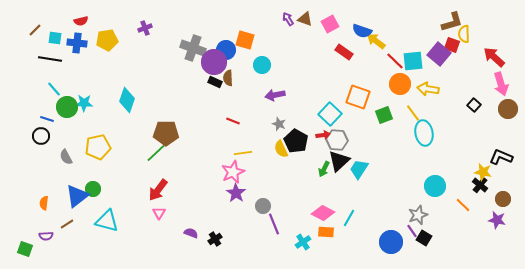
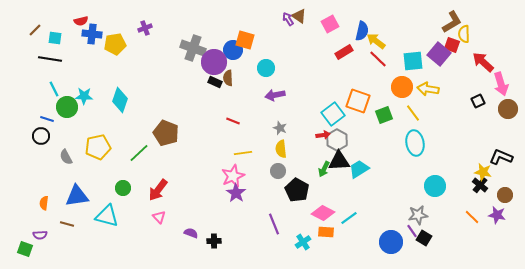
brown triangle at (305, 19): moved 6 px left, 3 px up; rotated 14 degrees clockwise
brown L-shape at (452, 22): rotated 15 degrees counterclockwise
blue semicircle at (362, 31): rotated 96 degrees counterclockwise
yellow pentagon at (107, 40): moved 8 px right, 4 px down
blue cross at (77, 43): moved 15 px right, 9 px up
blue circle at (226, 50): moved 7 px right
red rectangle at (344, 52): rotated 66 degrees counterclockwise
red arrow at (494, 57): moved 11 px left, 5 px down
red line at (395, 61): moved 17 px left, 2 px up
cyan circle at (262, 65): moved 4 px right, 3 px down
orange circle at (400, 84): moved 2 px right, 3 px down
cyan line at (54, 89): rotated 14 degrees clockwise
orange square at (358, 97): moved 4 px down
cyan diamond at (127, 100): moved 7 px left
cyan star at (84, 103): moved 7 px up
black square at (474, 105): moved 4 px right, 4 px up; rotated 24 degrees clockwise
cyan square at (330, 114): moved 3 px right; rotated 10 degrees clockwise
gray star at (279, 124): moved 1 px right, 4 px down
brown pentagon at (166, 133): rotated 20 degrees clockwise
cyan ellipse at (424, 133): moved 9 px left, 10 px down
gray hexagon at (337, 140): rotated 25 degrees clockwise
black pentagon at (296, 141): moved 1 px right, 49 px down
yellow semicircle at (281, 149): rotated 18 degrees clockwise
green line at (156, 153): moved 17 px left
black triangle at (339, 161): rotated 40 degrees clockwise
cyan trapezoid at (359, 169): rotated 25 degrees clockwise
pink star at (233, 172): moved 4 px down
green circle at (93, 189): moved 30 px right, 1 px up
blue triangle at (77, 196): rotated 30 degrees clockwise
brown circle at (503, 199): moved 2 px right, 4 px up
orange line at (463, 205): moved 9 px right, 12 px down
gray circle at (263, 206): moved 15 px right, 35 px up
pink triangle at (159, 213): moved 4 px down; rotated 16 degrees counterclockwise
gray star at (418, 215): rotated 12 degrees clockwise
cyan line at (349, 218): rotated 24 degrees clockwise
purple star at (497, 220): moved 5 px up
cyan triangle at (107, 221): moved 5 px up
brown line at (67, 224): rotated 48 degrees clockwise
purple semicircle at (46, 236): moved 6 px left, 1 px up
black cross at (215, 239): moved 1 px left, 2 px down; rotated 32 degrees clockwise
